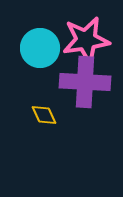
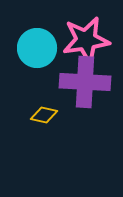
cyan circle: moved 3 px left
yellow diamond: rotated 52 degrees counterclockwise
